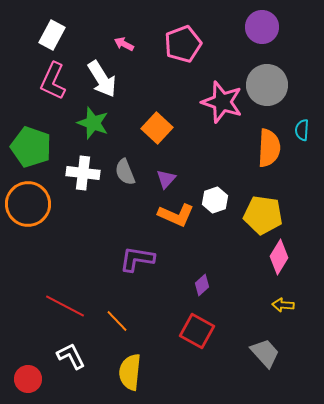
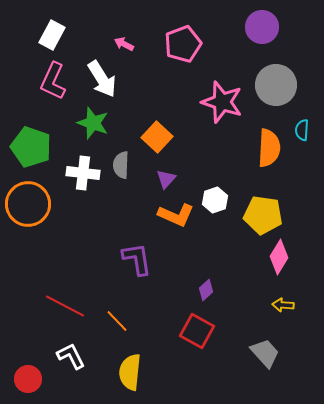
gray circle: moved 9 px right
orange square: moved 9 px down
gray semicircle: moved 4 px left, 7 px up; rotated 24 degrees clockwise
purple L-shape: rotated 72 degrees clockwise
purple diamond: moved 4 px right, 5 px down
